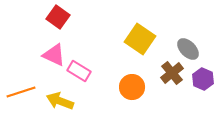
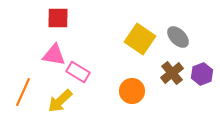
red square: moved 1 px down; rotated 35 degrees counterclockwise
gray ellipse: moved 10 px left, 12 px up
pink triangle: rotated 15 degrees counterclockwise
pink rectangle: moved 1 px left, 1 px down
purple hexagon: moved 1 px left, 5 px up; rotated 15 degrees clockwise
orange circle: moved 4 px down
orange line: moved 2 px right; rotated 48 degrees counterclockwise
yellow arrow: rotated 64 degrees counterclockwise
